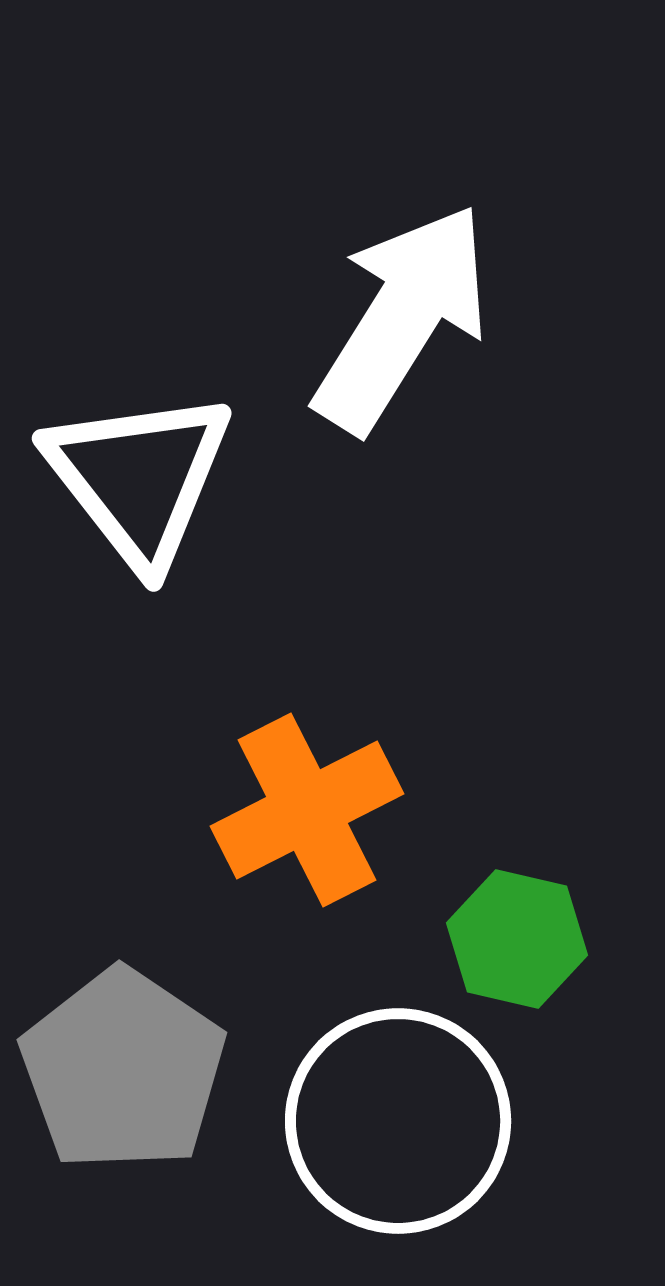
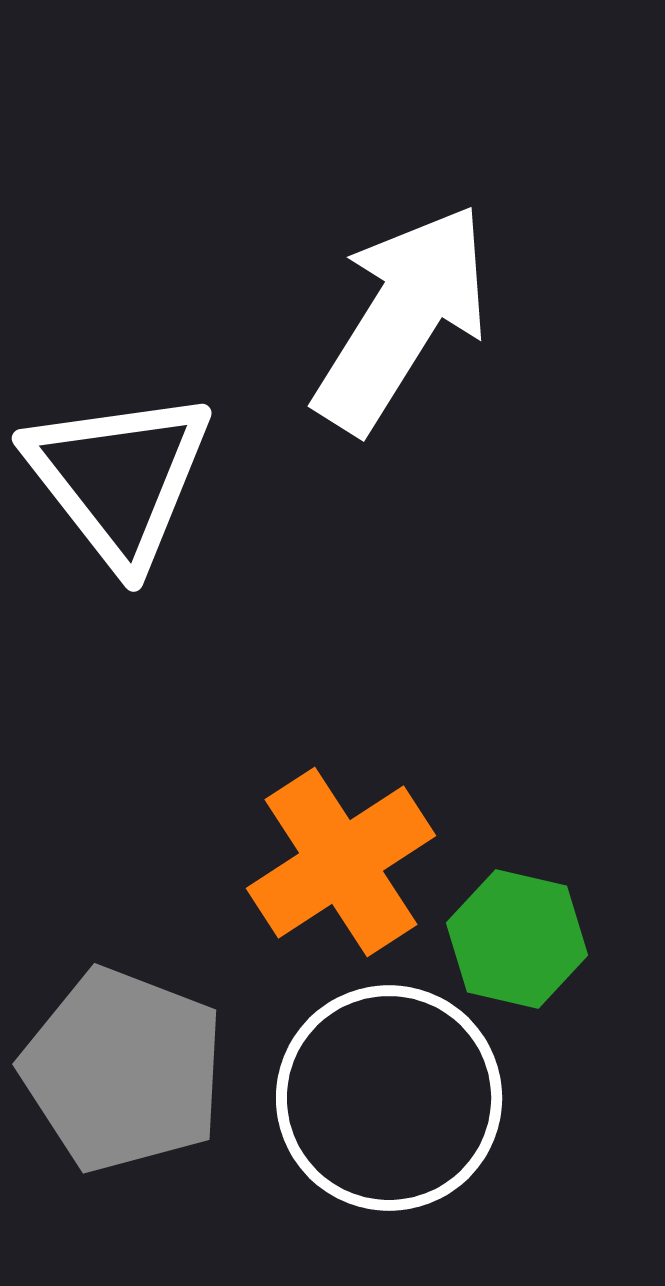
white triangle: moved 20 px left
orange cross: moved 34 px right, 52 px down; rotated 6 degrees counterclockwise
gray pentagon: rotated 13 degrees counterclockwise
white circle: moved 9 px left, 23 px up
